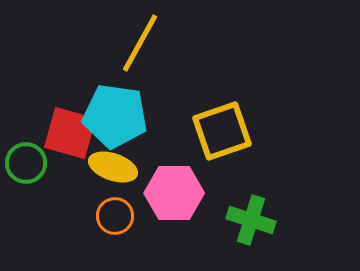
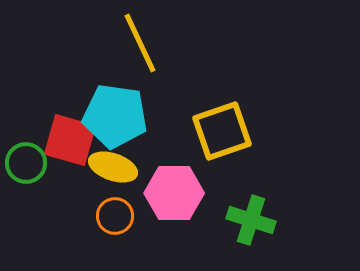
yellow line: rotated 54 degrees counterclockwise
red square: moved 7 px down
